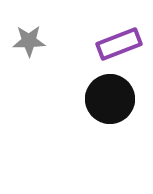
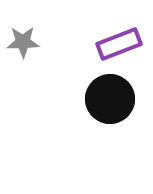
gray star: moved 6 px left, 1 px down
